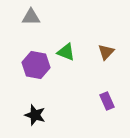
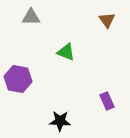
brown triangle: moved 1 px right, 32 px up; rotated 18 degrees counterclockwise
purple hexagon: moved 18 px left, 14 px down
black star: moved 25 px right, 6 px down; rotated 15 degrees counterclockwise
